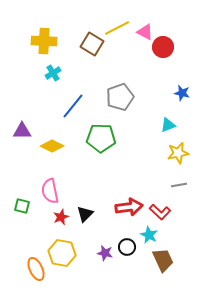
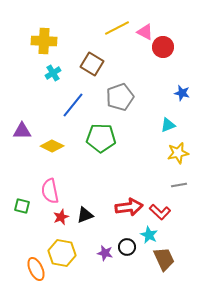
brown square: moved 20 px down
blue line: moved 1 px up
black triangle: moved 1 px down; rotated 24 degrees clockwise
brown trapezoid: moved 1 px right, 1 px up
